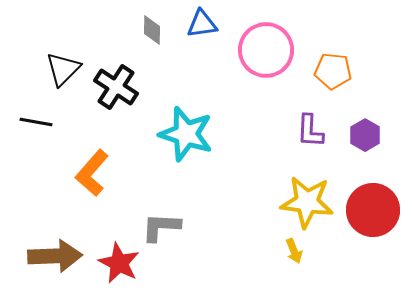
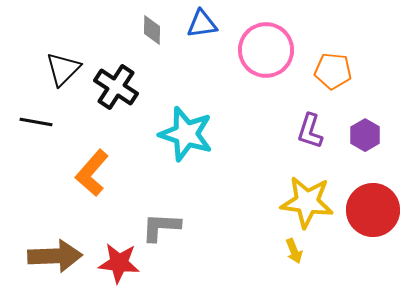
purple L-shape: rotated 15 degrees clockwise
red star: rotated 21 degrees counterclockwise
